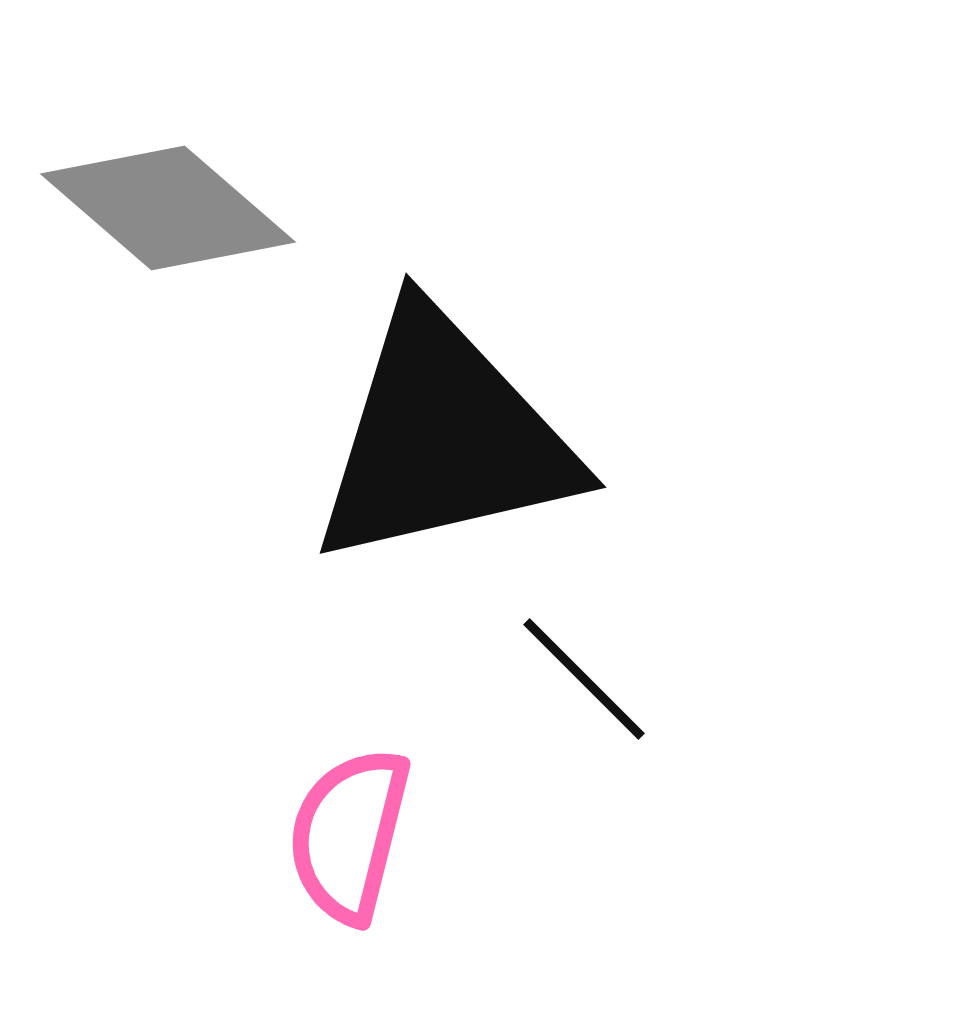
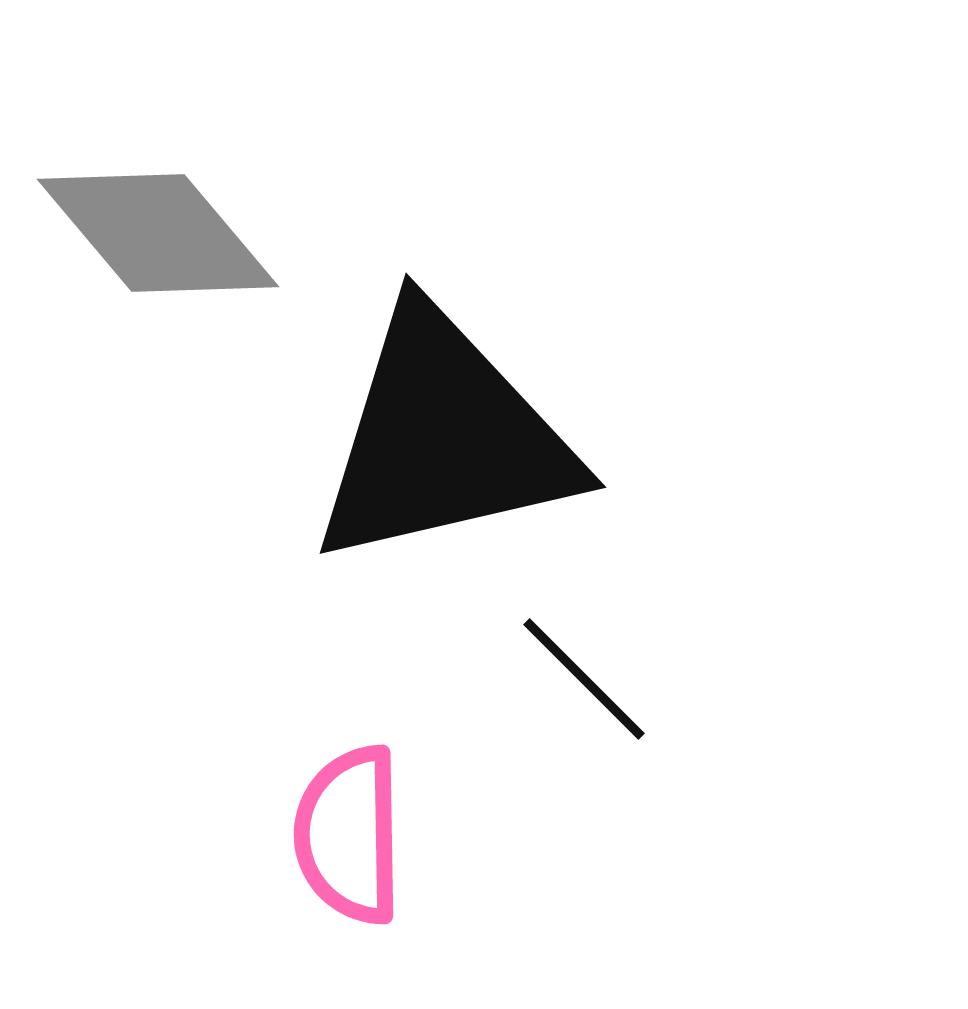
gray diamond: moved 10 px left, 25 px down; rotated 9 degrees clockwise
pink semicircle: rotated 15 degrees counterclockwise
